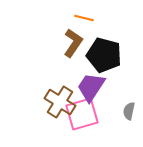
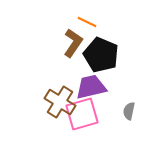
orange line: moved 3 px right, 4 px down; rotated 12 degrees clockwise
black pentagon: moved 3 px left; rotated 8 degrees clockwise
purple trapezoid: rotated 44 degrees clockwise
